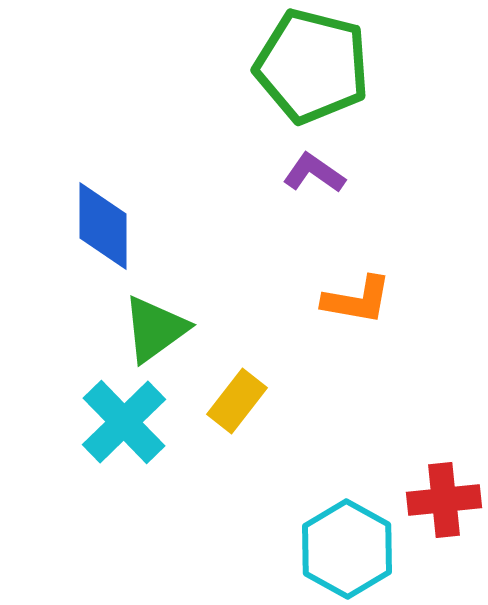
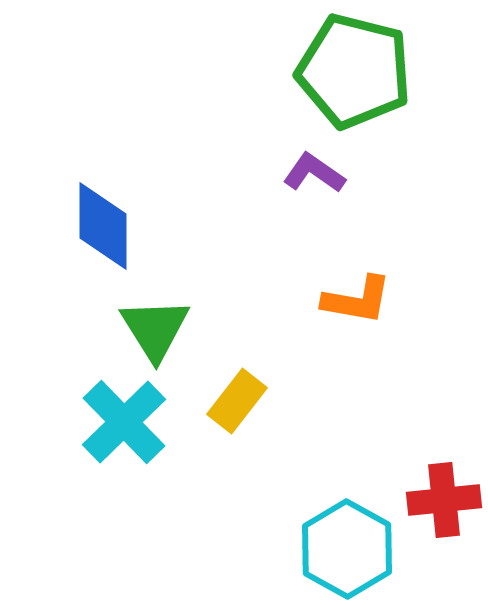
green pentagon: moved 42 px right, 5 px down
green triangle: rotated 26 degrees counterclockwise
